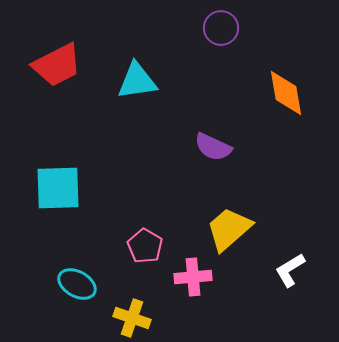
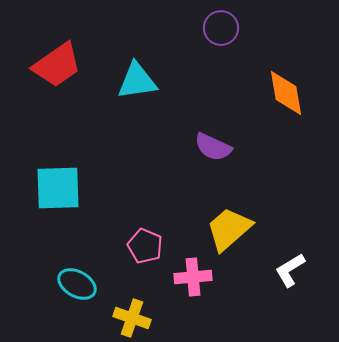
red trapezoid: rotated 8 degrees counterclockwise
pink pentagon: rotated 8 degrees counterclockwise
